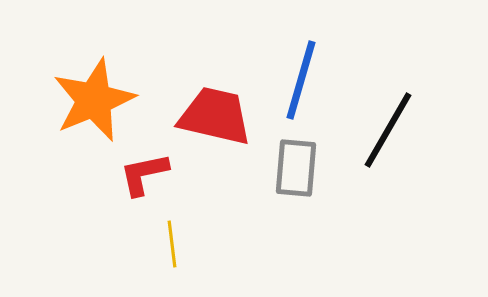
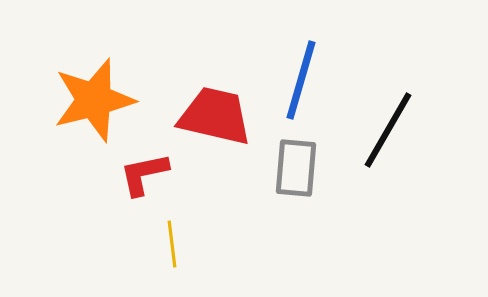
orange star: rotated 8 degrees clockwise
